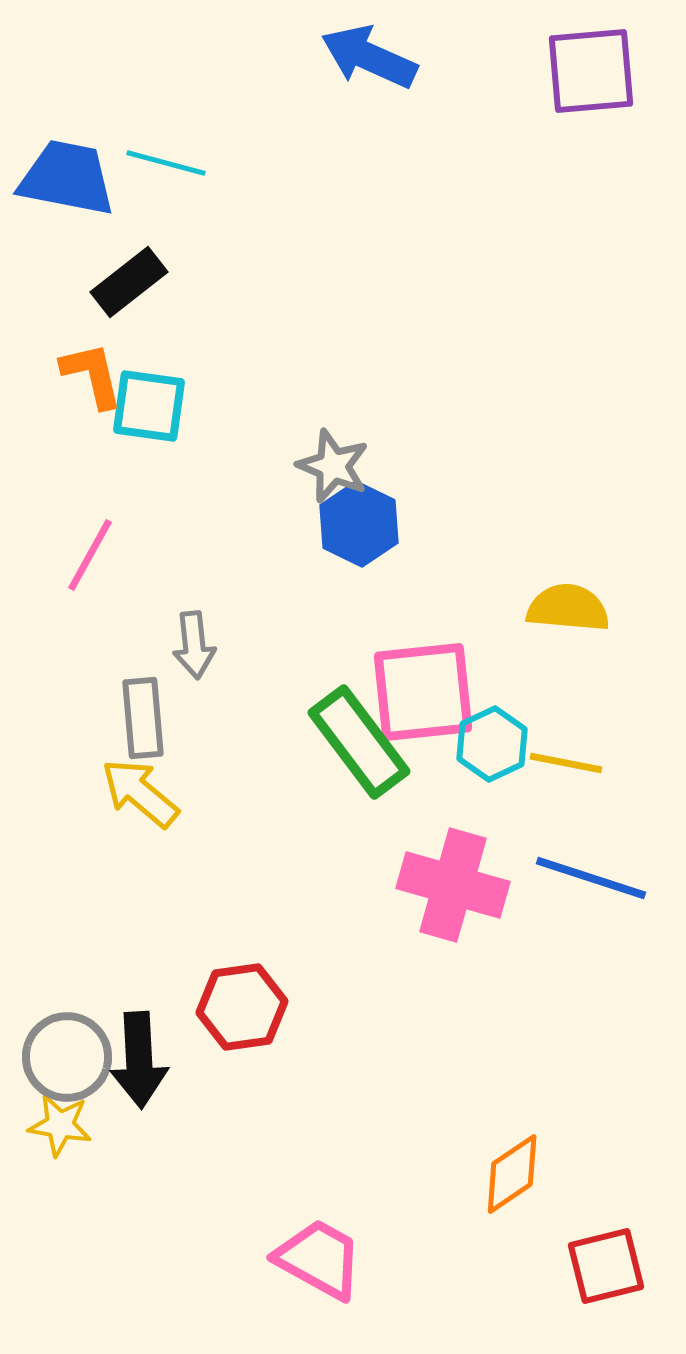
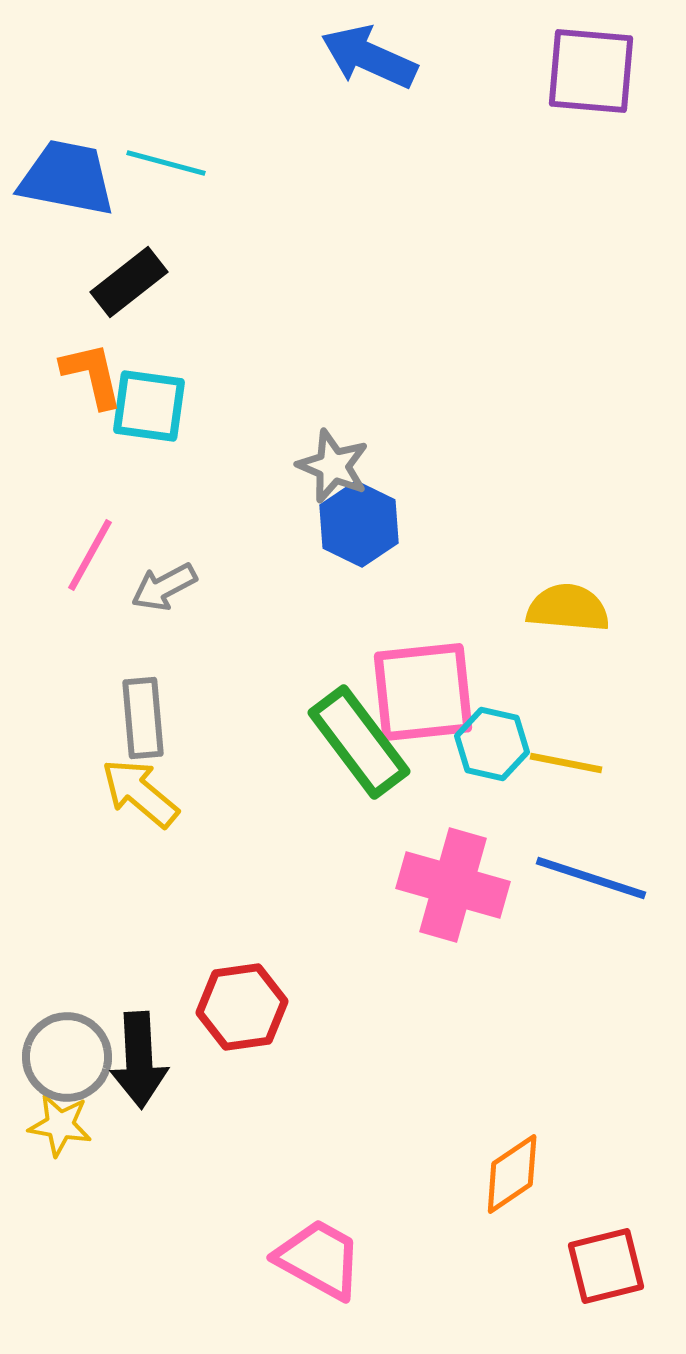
purple square: rotated 10 degrees clockwise
gray arrow: moved 30 px left, 58 px up; rotated 68 degrees clockwise
cyan hexagon: rotated 22 degrees counterclockwise
